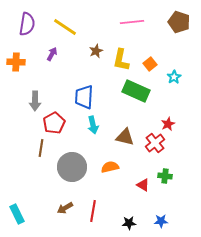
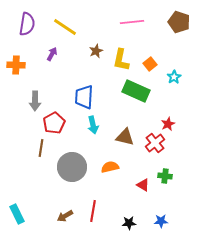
orange cross: moved 3 px down
brown arrow: moved 8 px down
